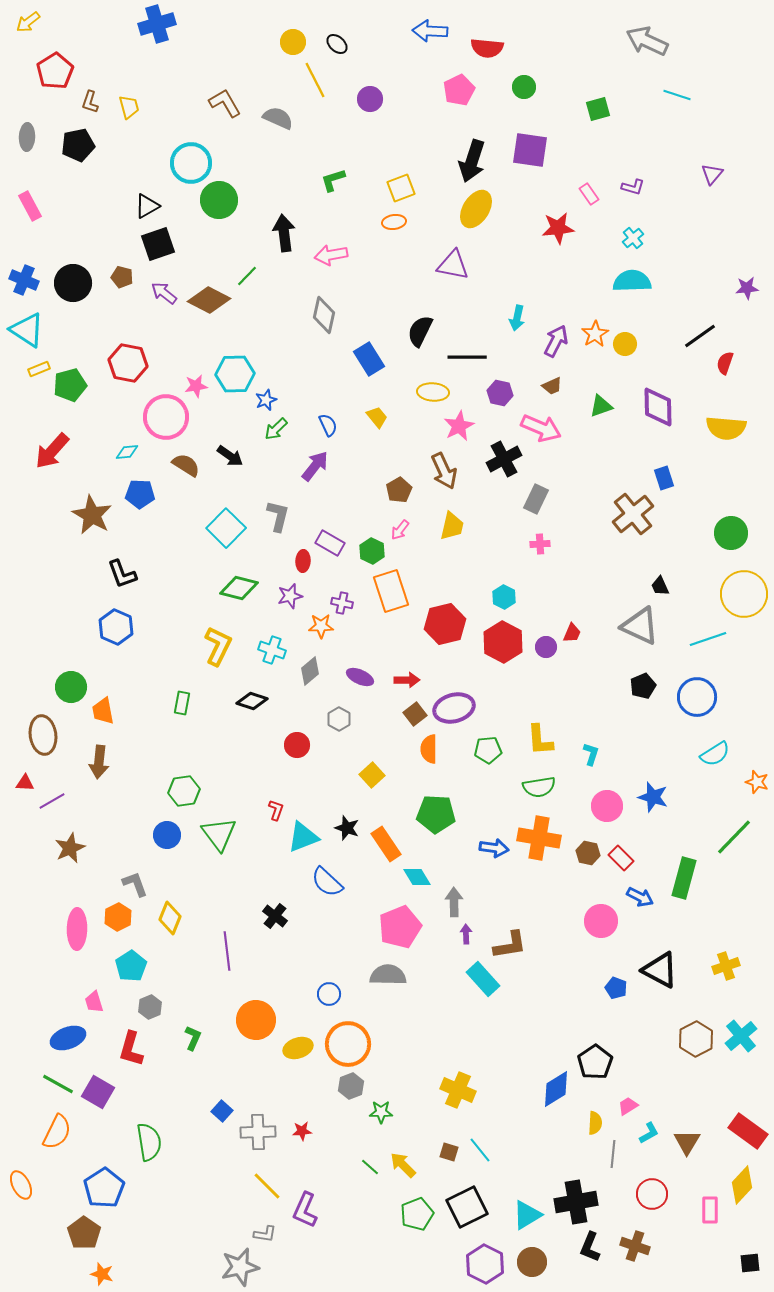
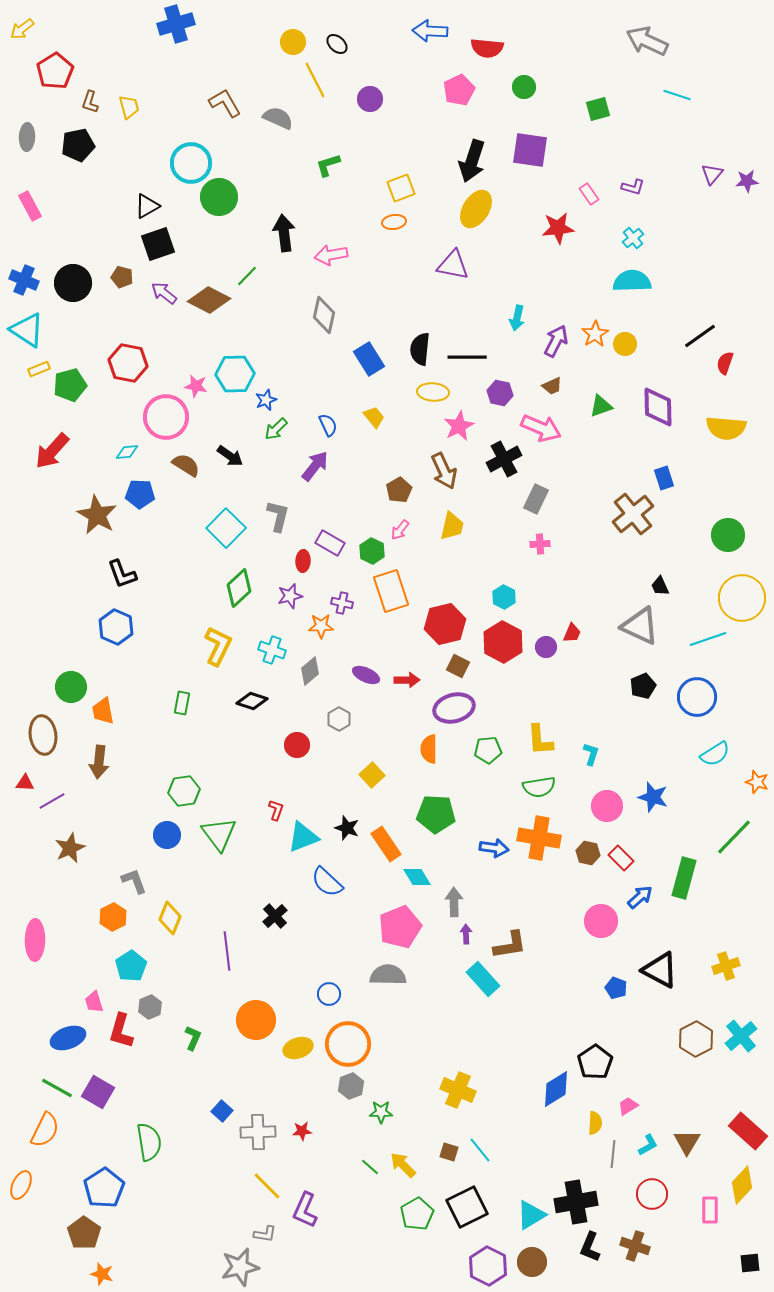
yellow arrow at (28, 22): moved 6 px left, 7 px down
blue cross at (157, 24): moved 19 px right
green L-shape at (333, 180): moved 5 px left, 15 px up
green circle at (219, 200): moved 3 px up
purple star at (747, 288): moved 107 px up
black semicircle at (420, 331): moved 18 px down; rotated 20 degrees counterclockwise
pink star at (196, 386): rotated 20 degrees clockwise
yellow trapezoid at (377, 417): moved 3 px left
brown star at (92, 515): moved 5 px right
green circle at (731, 533): moved 3 px left, 2 px down
green diamond at (239, 588): rotated 57 degrees counterclockwise
yellow circle at (744, 594): moved 2 px left, 4 px down
purple ellipse at (360, 677): moved 6 px right, 2 px up
brown square at (415, 714): moved 43 px right, 48 px up; rotated 25 degrees counterclockwise
gray L-shape at (135, 884): moved 1 px left, 3 px up
blue arrow at (640, 897): rotated 68 degrees counterclockwise
black cross at (275, 916): rotated 10 degrees clockwise
orange hexagon at (118, 917): moved 5 px left
pink ellipse at (77, 929): moved 42 px left, 11 px down
red L-shape at (131, 1049): moved 10 px left, 18 px up
green line at (58, 1084): moved 1 px left, 4 px down
red rectangle at (748, 1131): rotated 6 degrees clockwise
orange semicircle at (57, 1132): moved 12 px left, 2 px up
cyan L-shape at (649, 1133): moved 1 px left, 12 px down
orange ellipse at (21, 1185): rotated 52 degrees clockwise
green pentagon at (417, 1214): rotated 8 degrees counterclockwise
cyan triangle at (527, 1215): moved 4 px right
purple hexagon at (485, 1264): moved 3 px right, 2 px down
